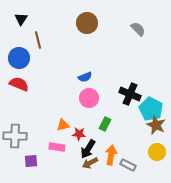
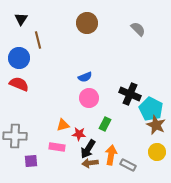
brown arrow: rotated 21 degrees clockwise
